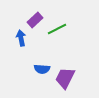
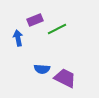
purple rectangle: rotated 21 degrees clockwise
blue arrow: moved 3 px left
purple trapezoid: rotated 90 degrees clockwise
